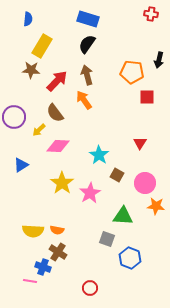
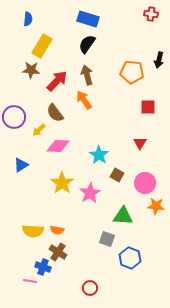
red square: moved 1 px right, 10 px down
